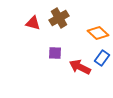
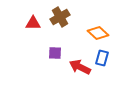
brown cross: moved 1 px right, 1 px up
red triangle: rotated 14 degrees counterclockwise
blue rectangle: rotated 21 degrees counterclockwise
